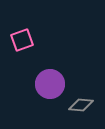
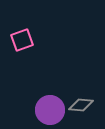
purple circle: moved 26 px down
